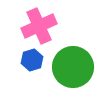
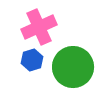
pink cross: moved 1 px down
